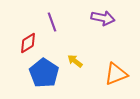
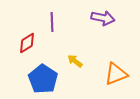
purple line: rotated 18 degrees clockwise
red diamond: moved 1 px left
blue pentagon: moved 1 px left, 6 px down
